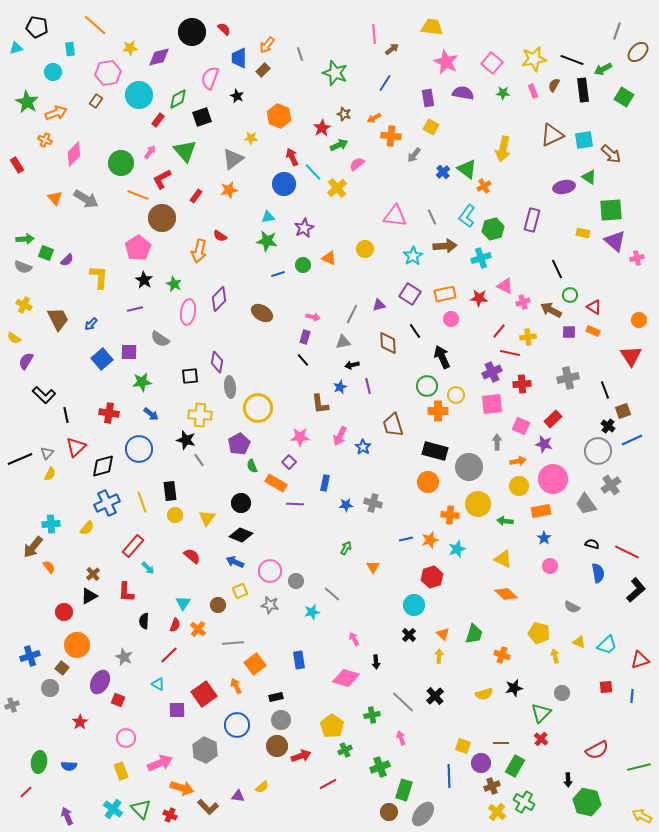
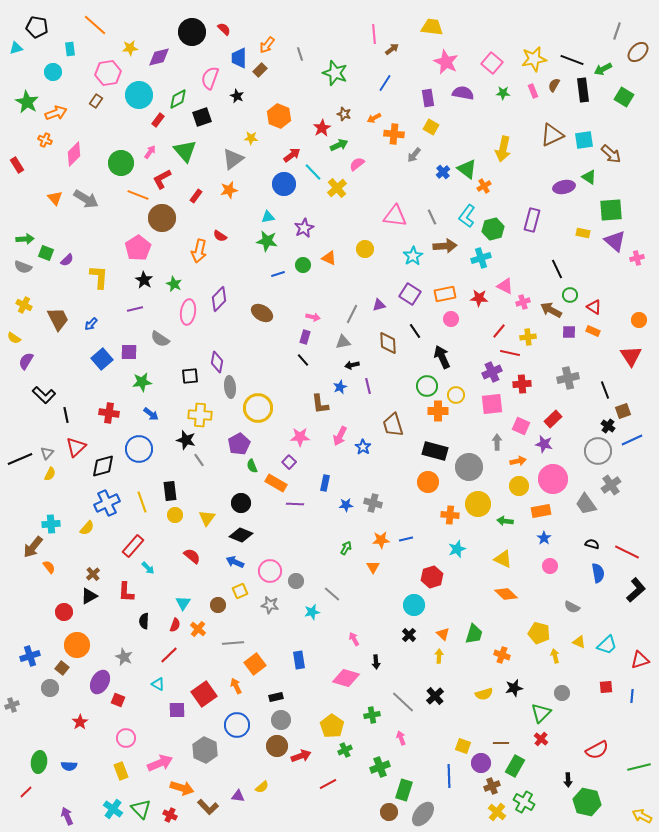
brown rectangle at (263, 70): moved 3 px left
orange cross at (391, 136): moved 3 px right, 2 px up
red arrow at (292, 157): moved 2 px up; rotated 78 degrees clockwise
orange star at (430, 540): moved 49 px left; rotated 12 degrees clockwise
